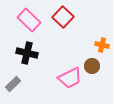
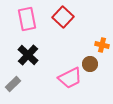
pink rectangle: moved 2 px left, 1 px up; rotated 35 degrees clockwise
black cross: moved 1 px right, 2 px down; rotated 30 degrees clockwise
brown circle: moved 2 px left, 2 px up
